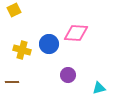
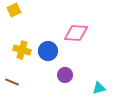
blue circle: moved 1 px left, 7 px down
purple circle: moved 3 px left
brown line: rotated 24 degrees clockwise
